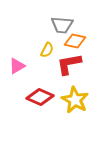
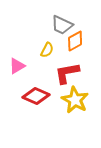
gray trapezoid: rotated 20 degrees clockwise
orange diamond: rotated 40 degrees counterclockwise
red L-shape: moved 2 px left, 9 px down
red diamond: moved 4 px left, 1 px up
